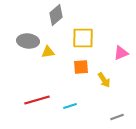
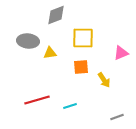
gray diamond: rotated 20 degrees clockwise
yellow triangle: moved 2 px right, 1 px down
